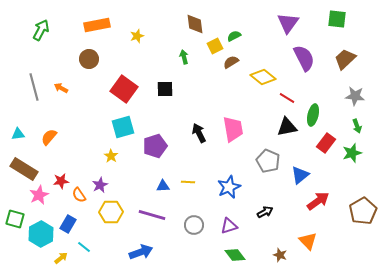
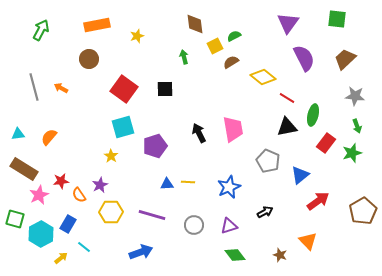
blue triangle at (163, 186): moved 4 px right, 2 px up
